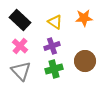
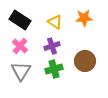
black rectangle: rotated 10 degrees counterclockwise
gray triangle: rotated 15 degrees clockwise
